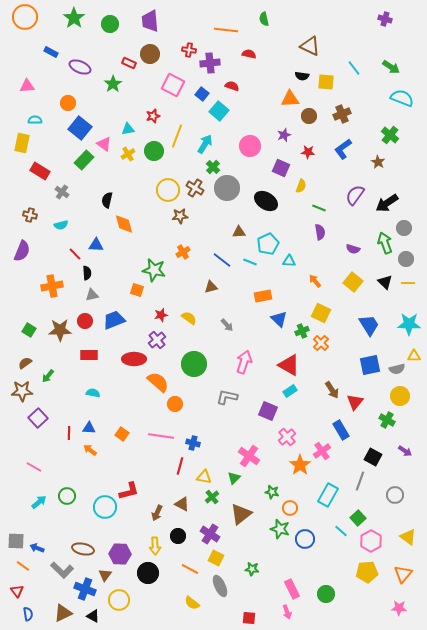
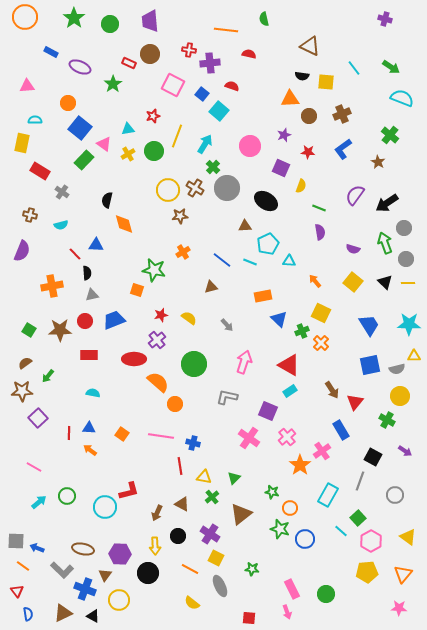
brown triangle at (239, 232): moved 6 px right, 6 px up
pink cross at (249, 456): moved 18 px up
red line at (180, 466): rotated 24 degrees counterclockwise
